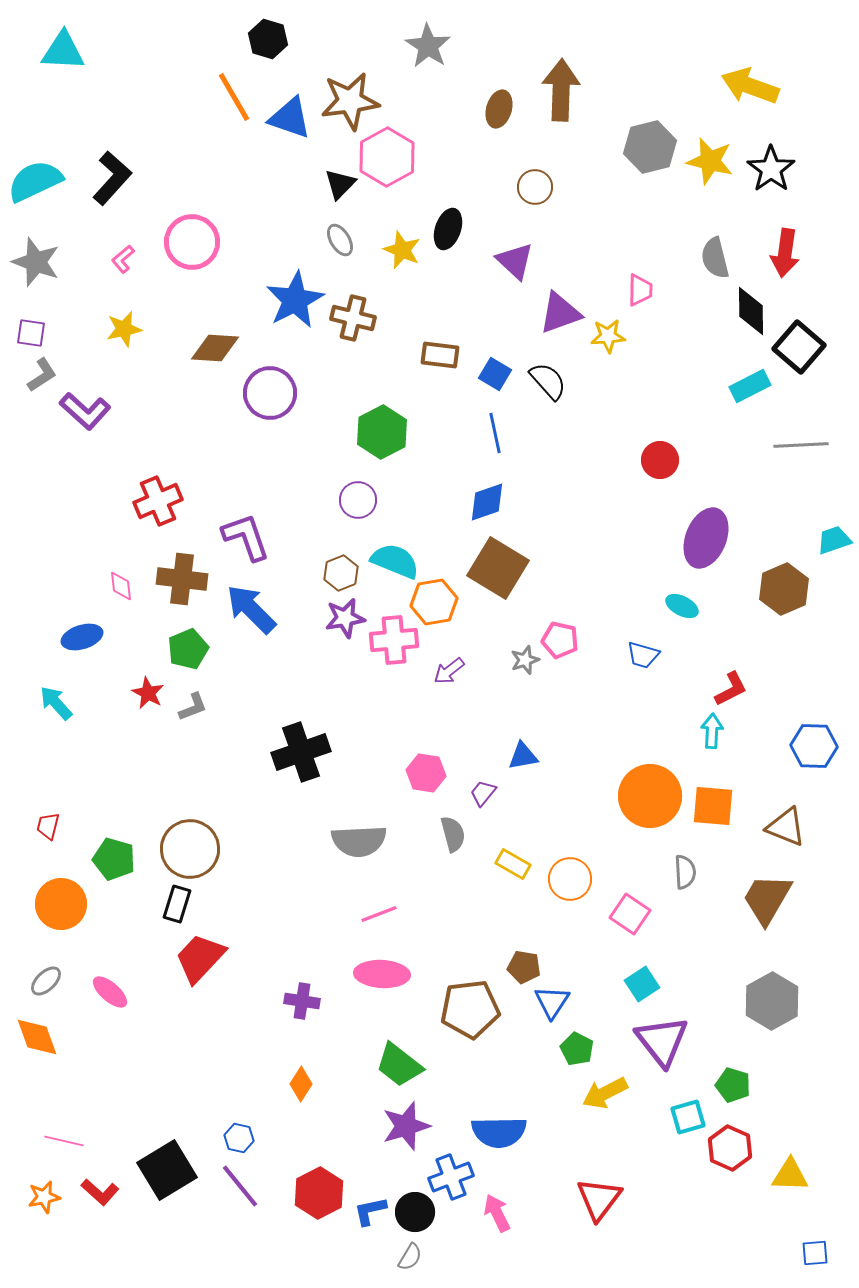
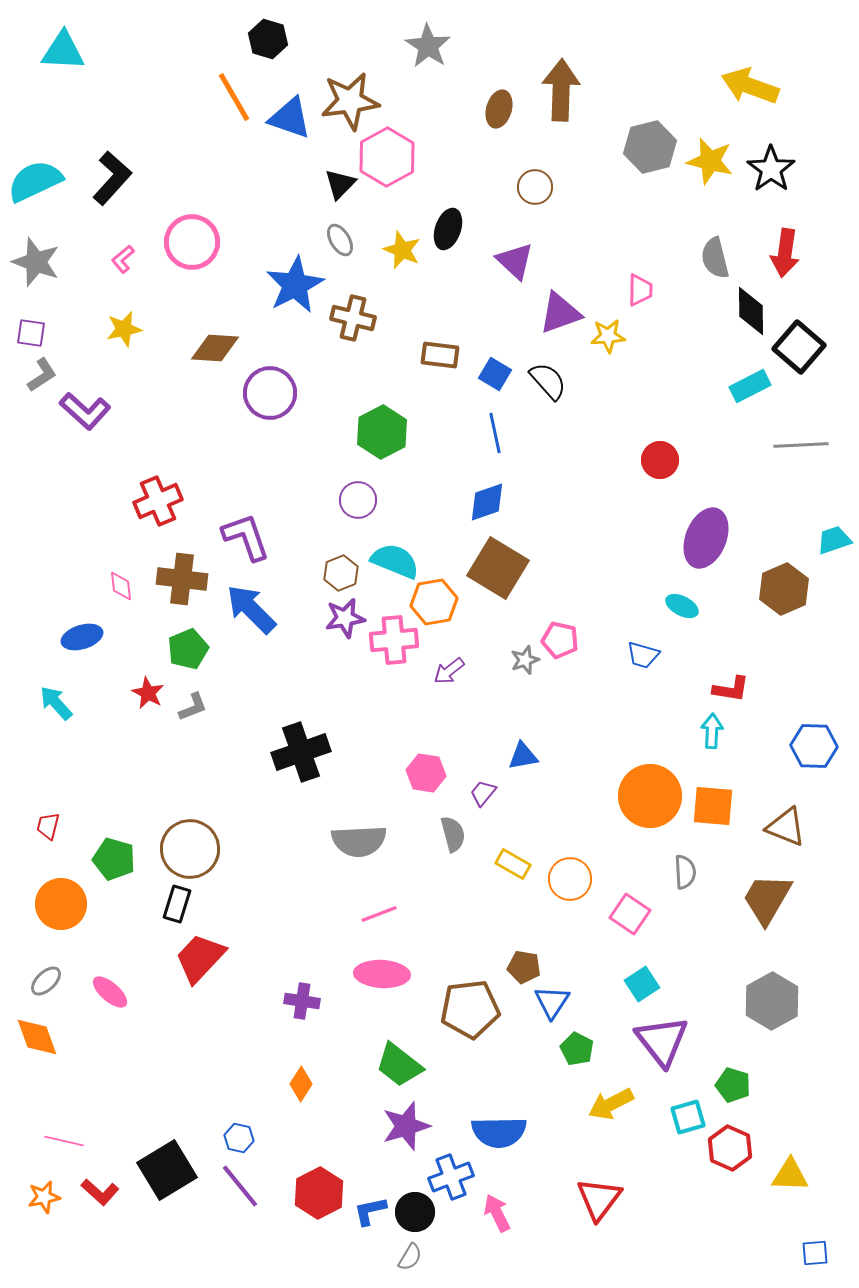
blue star at (295, 300): moved 15 px up
red L-shape at (731, 689): rotated 36 degrees clockwise
yellow arrow at (605, 1093): moved 6 px right, 11 px down
